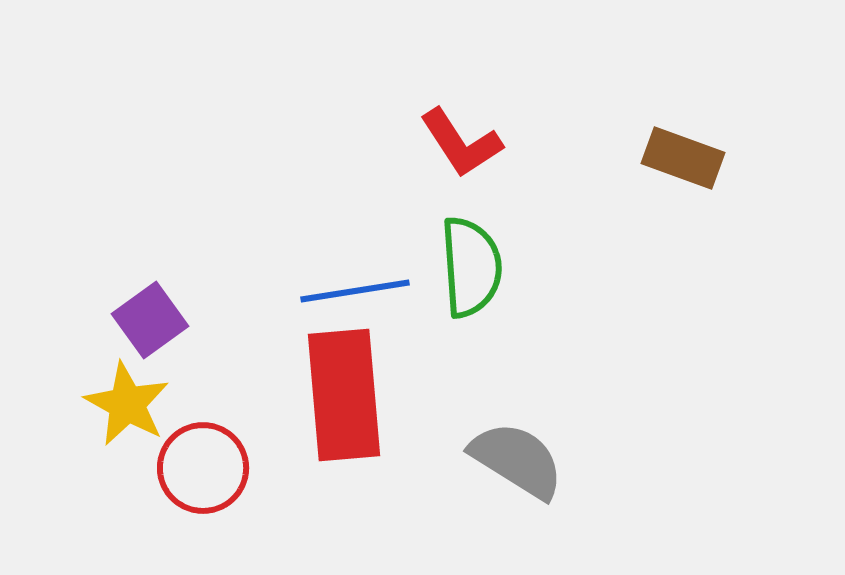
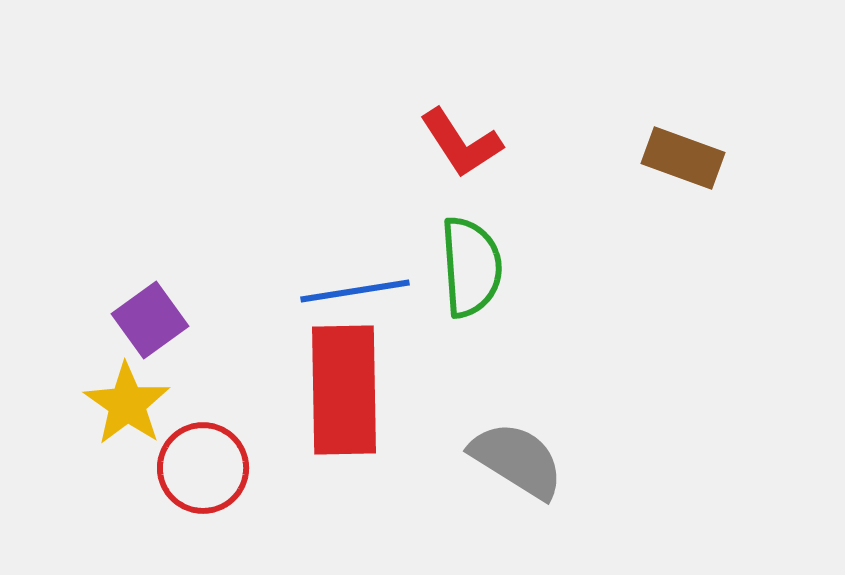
red rectangle: moved 5 px up; rotated 4 degrees clockwise
yellow star: rotated 6 degrees clockwise
